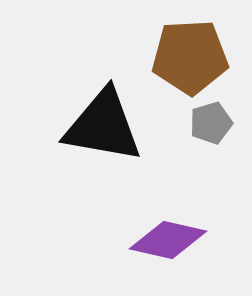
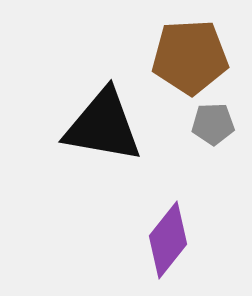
gray pentagon: moved 2 px right, 1 px down; rotated 15 degrees clockwise
purple diamond: rotated 64 degrees counterclockwise
